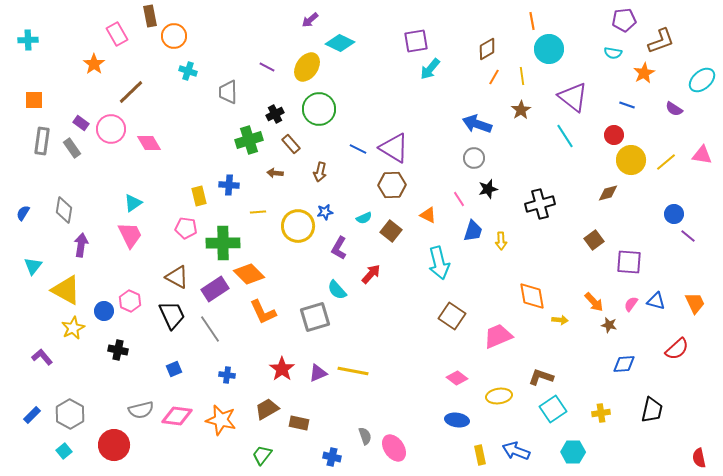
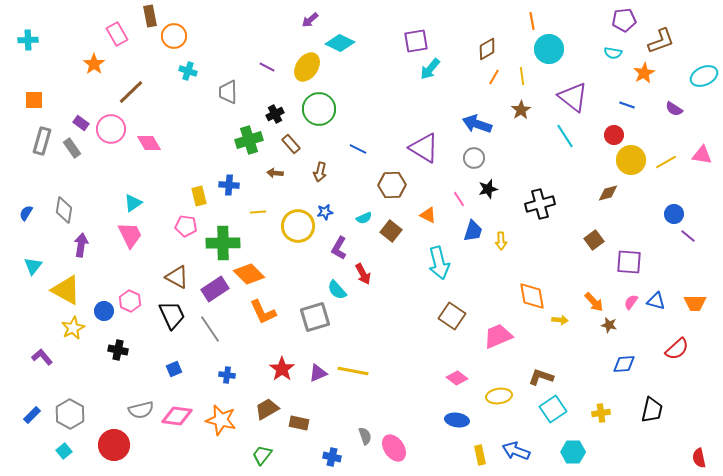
cyan ellipse at (702, 80): moved 2 px right, 4 px up; rotated 16 degrees clockwise
gray rectangle at (42, 141): rotated 8 degrees clockwise
purple triangle at (394, 148): moved 30 px right
yellow line at (666, 162): rotated 10 degrees clockwise
blue semicircle at (23, 213): moved 3 px right
pink pentagon at (186, 228): moved 2 px up
red arrow at (371, 274): moved 8 px left; rotated 110 degrees clockwise
orange trapezoid at (695, 303): rotated 115 degrees clockwise
pink semicircle at (631, 304): moved 2 px up
